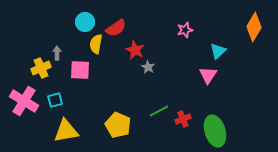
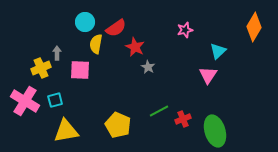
red star: moved 3 px up
pink cross: moved 1 px right
